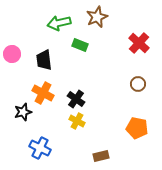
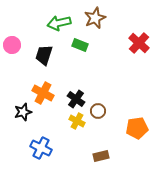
brown star: moved 2 px left, 1 px down
pink circle: moved 9 px up
black trapezoid: moved 5 px up; rotated 25 degrees clockwise
brown circle: moved 40 px left, 27 px down
orange pentagon: rotated 20 degrees counterclockwise
blue cross: moved 1 px right
